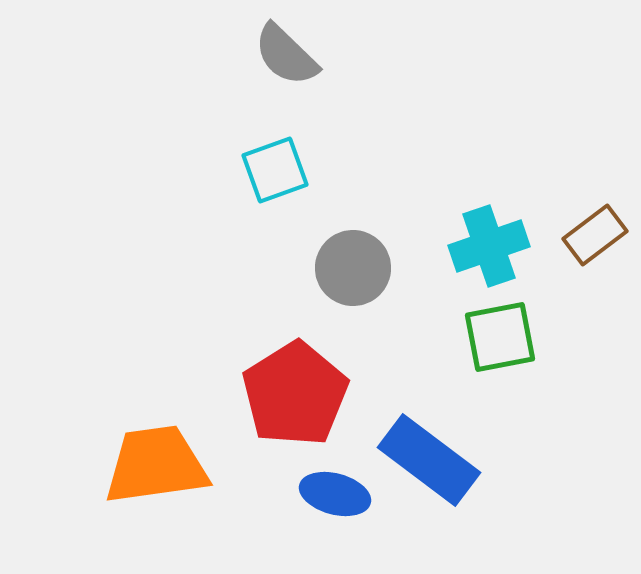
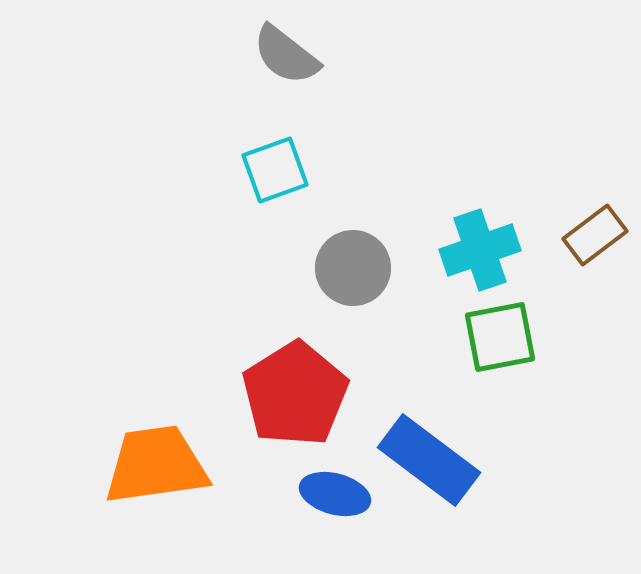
gray semicircle: rotated 6 degrees counterclockwise
cyan cross: moved 9 px left, 4 px down
